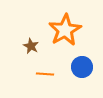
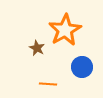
brown star: moved 6 px right, 2 px down
orange line: moved 3 px right, 10 px down
